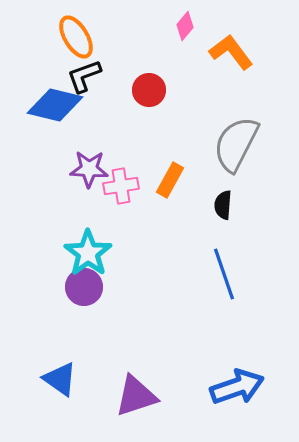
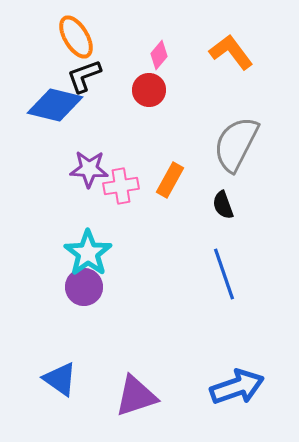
pink diamond: moved 26 px left, 29 px down
black semicircle: rotated 24 degrees counterclockwise
